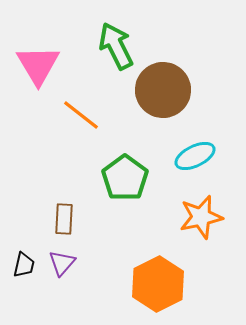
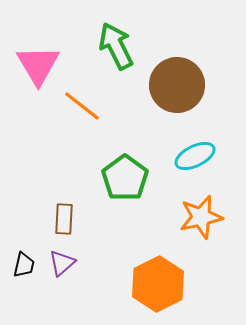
brown circle: moved 14 px right, 5 px up
orange line: moved 1 px right, 9 px up
purple triangle: rotated 8 degrees clockwise
